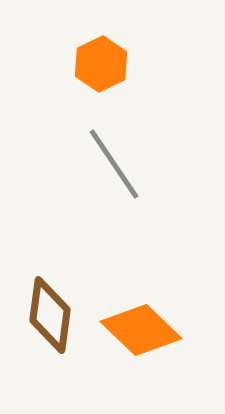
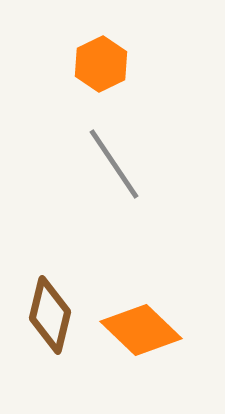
brown diamond: rotated 6 degrees clockwise
